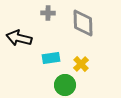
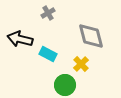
gray cross: rotated 32 degrees counterclockwise
gray diamond: moved 8 px right, 13 px down; rotated 12 degrees counterclockwise
black arrow: moved 1 px right, 1 px down
cyan rectangle: moved 3 px left, 4 px up; rotated 36 degrees clockwise
